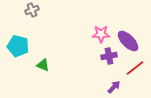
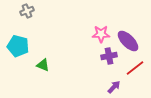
gray cross: moved 5 px left, 1 px down
